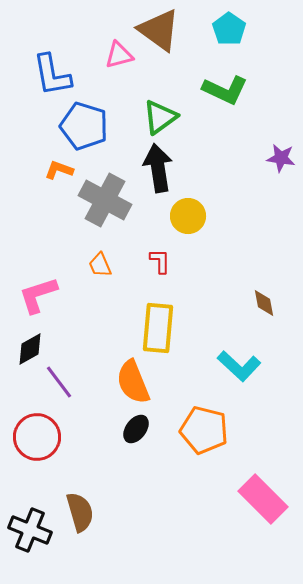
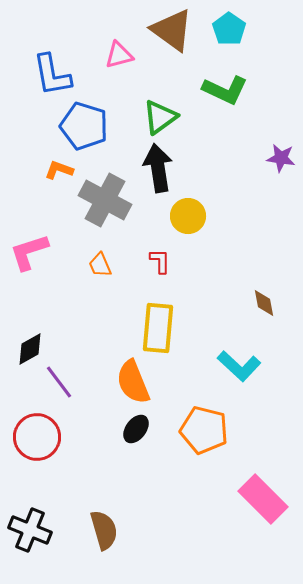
brown triangle: moved 13 px right
pink L-shape: moved 9 px left, 43 px up
brown semicircle: moved 24 px right, 18 px down
